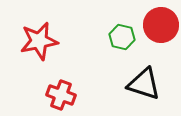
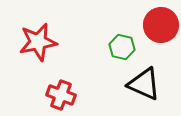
green hexagon: moved 10 px down
red star: moved 1 px left, 1 px down
black triangle: rotated 6 degrees clockwise
